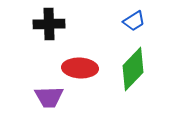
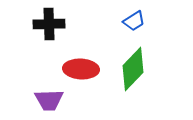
red ellipse: moved 1 px right, 1 px down
purple trapezoid: moved 3 px down
